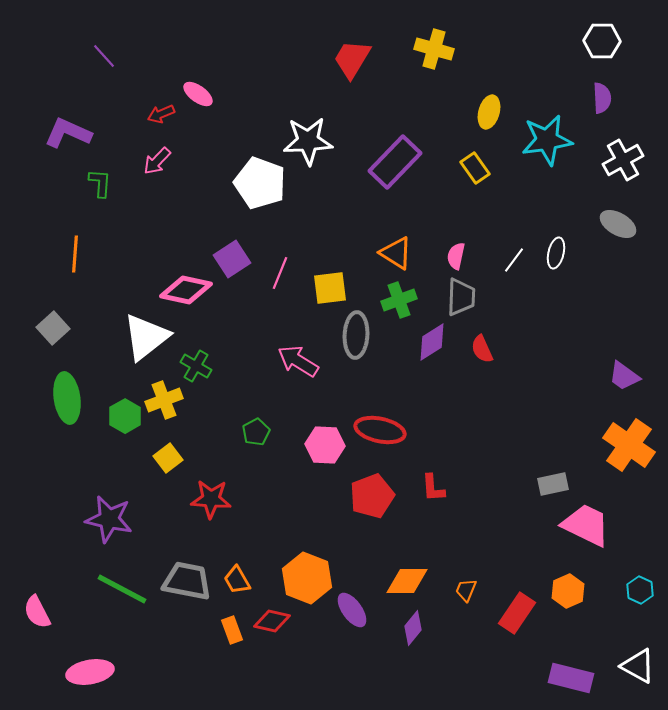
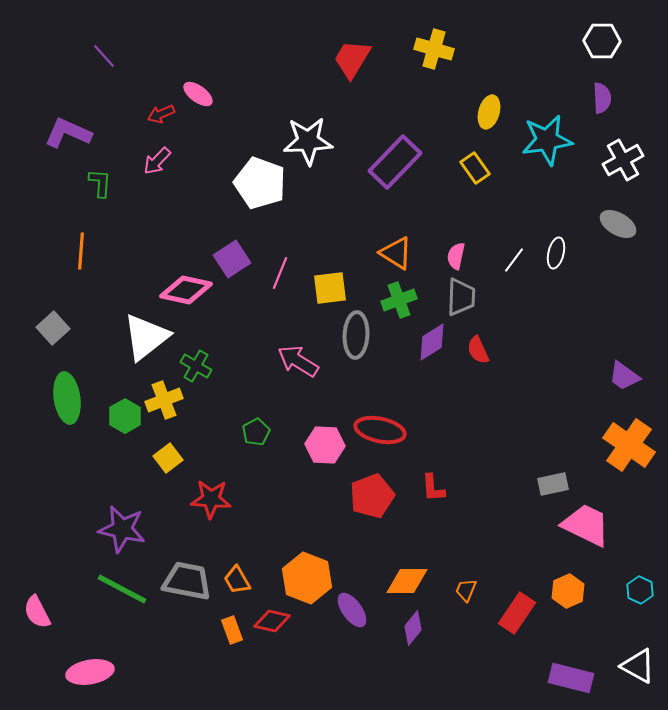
orange line at (75, 254): moved 6 px right, 3 px up
red semicircle at (482, 349): moved 4 px left, 1 px down
purple star at (109, 519): moved 13 px right, 10 px down
